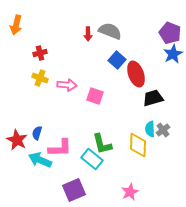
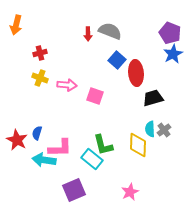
red ellipse: moved 1 px up; rotated 15 degrees clockwise
gray cross: moved 1 px right
green L-shape: moved 1 px right, 1 px down
cyan arrow: moved 4 px right; rotated 15 degrees counterclockwise
